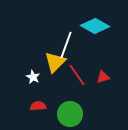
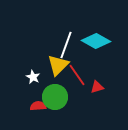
cyan diamond: moved 1 px right, 15 px down
yellow triangle: moved 3 px right, 3 px down
red triangle: moved 6 px left, 10 px down
green circle: moved 15 px left, 17 px up
